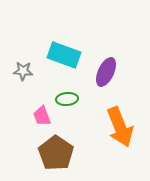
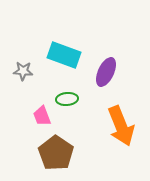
orange arrow: moved 1 px right, 1 px up
